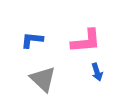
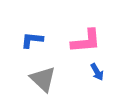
blue arrow: rotated 12 degrees counterclockwise
